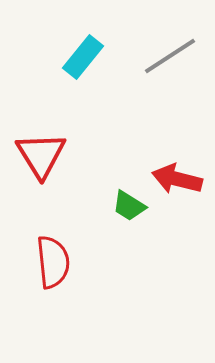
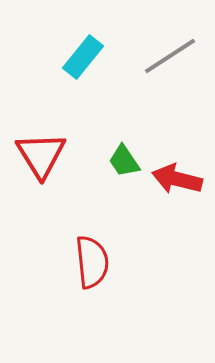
green trapezoid: moved 5 px left, 45 px up; rotated 24 degrees clockwise
red semicircle: moved 39 px right
